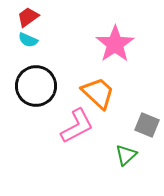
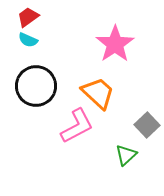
gray square: rotated 25 degrees clockwise
